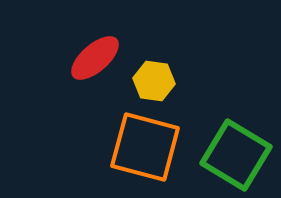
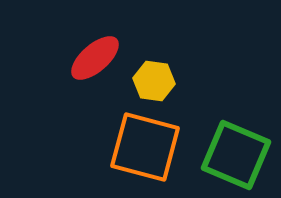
green square: rotated 8 degrees counterclockwise
